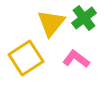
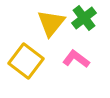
yellow square: moved 3 px down; rotated 20 degrees counterclockwise
